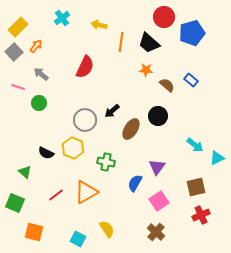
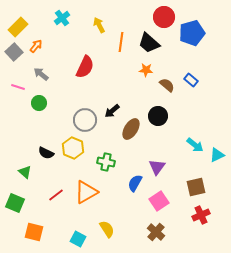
yellow arrow: rotated 49 degrees clockwise
cyan triangle: moved 3 px up
